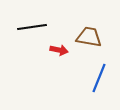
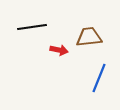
brown trapezoid: rotated 16 degrees counterclockwise
